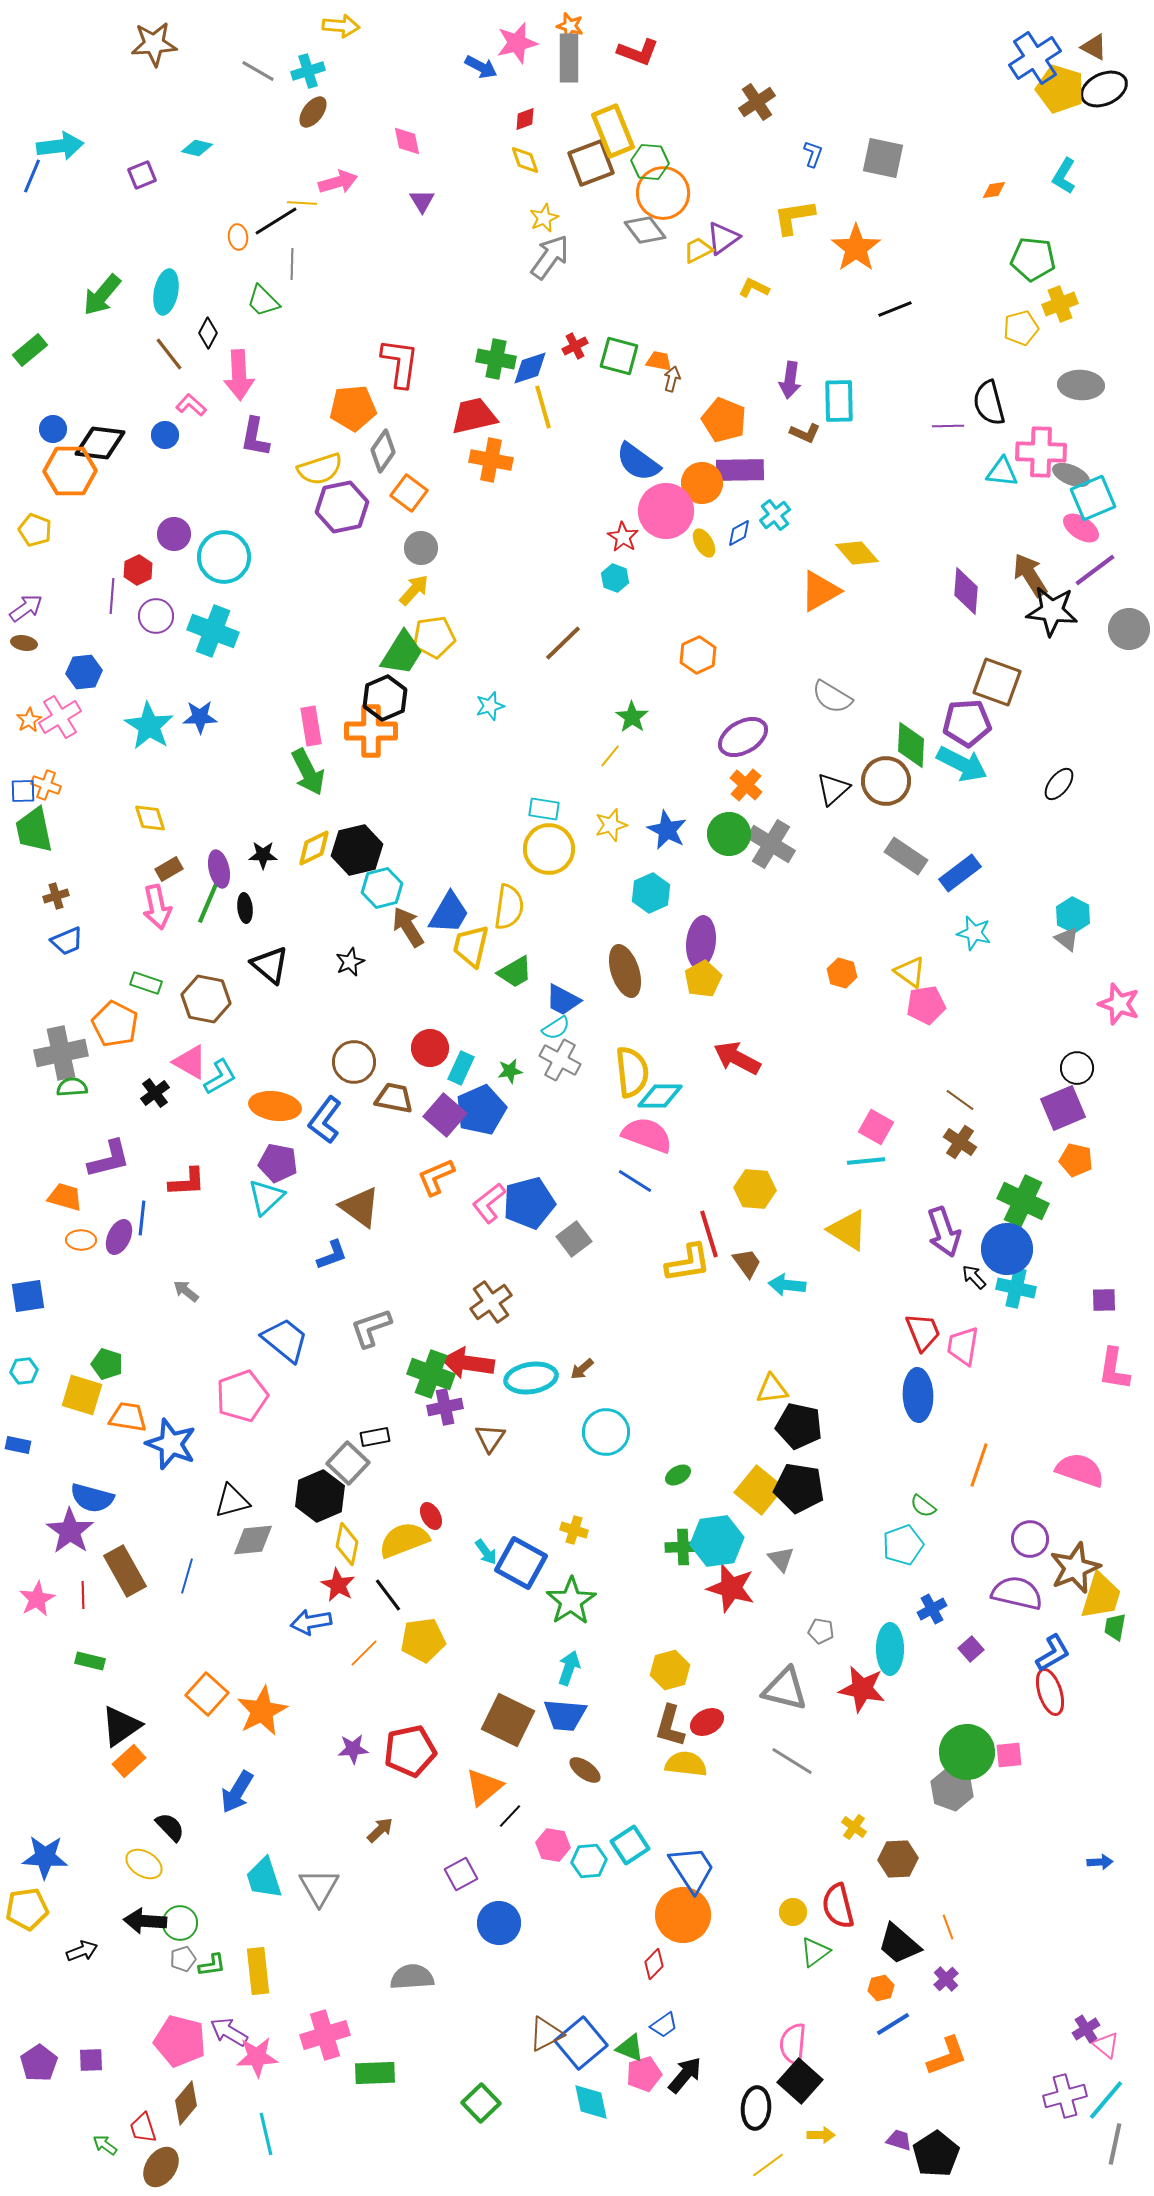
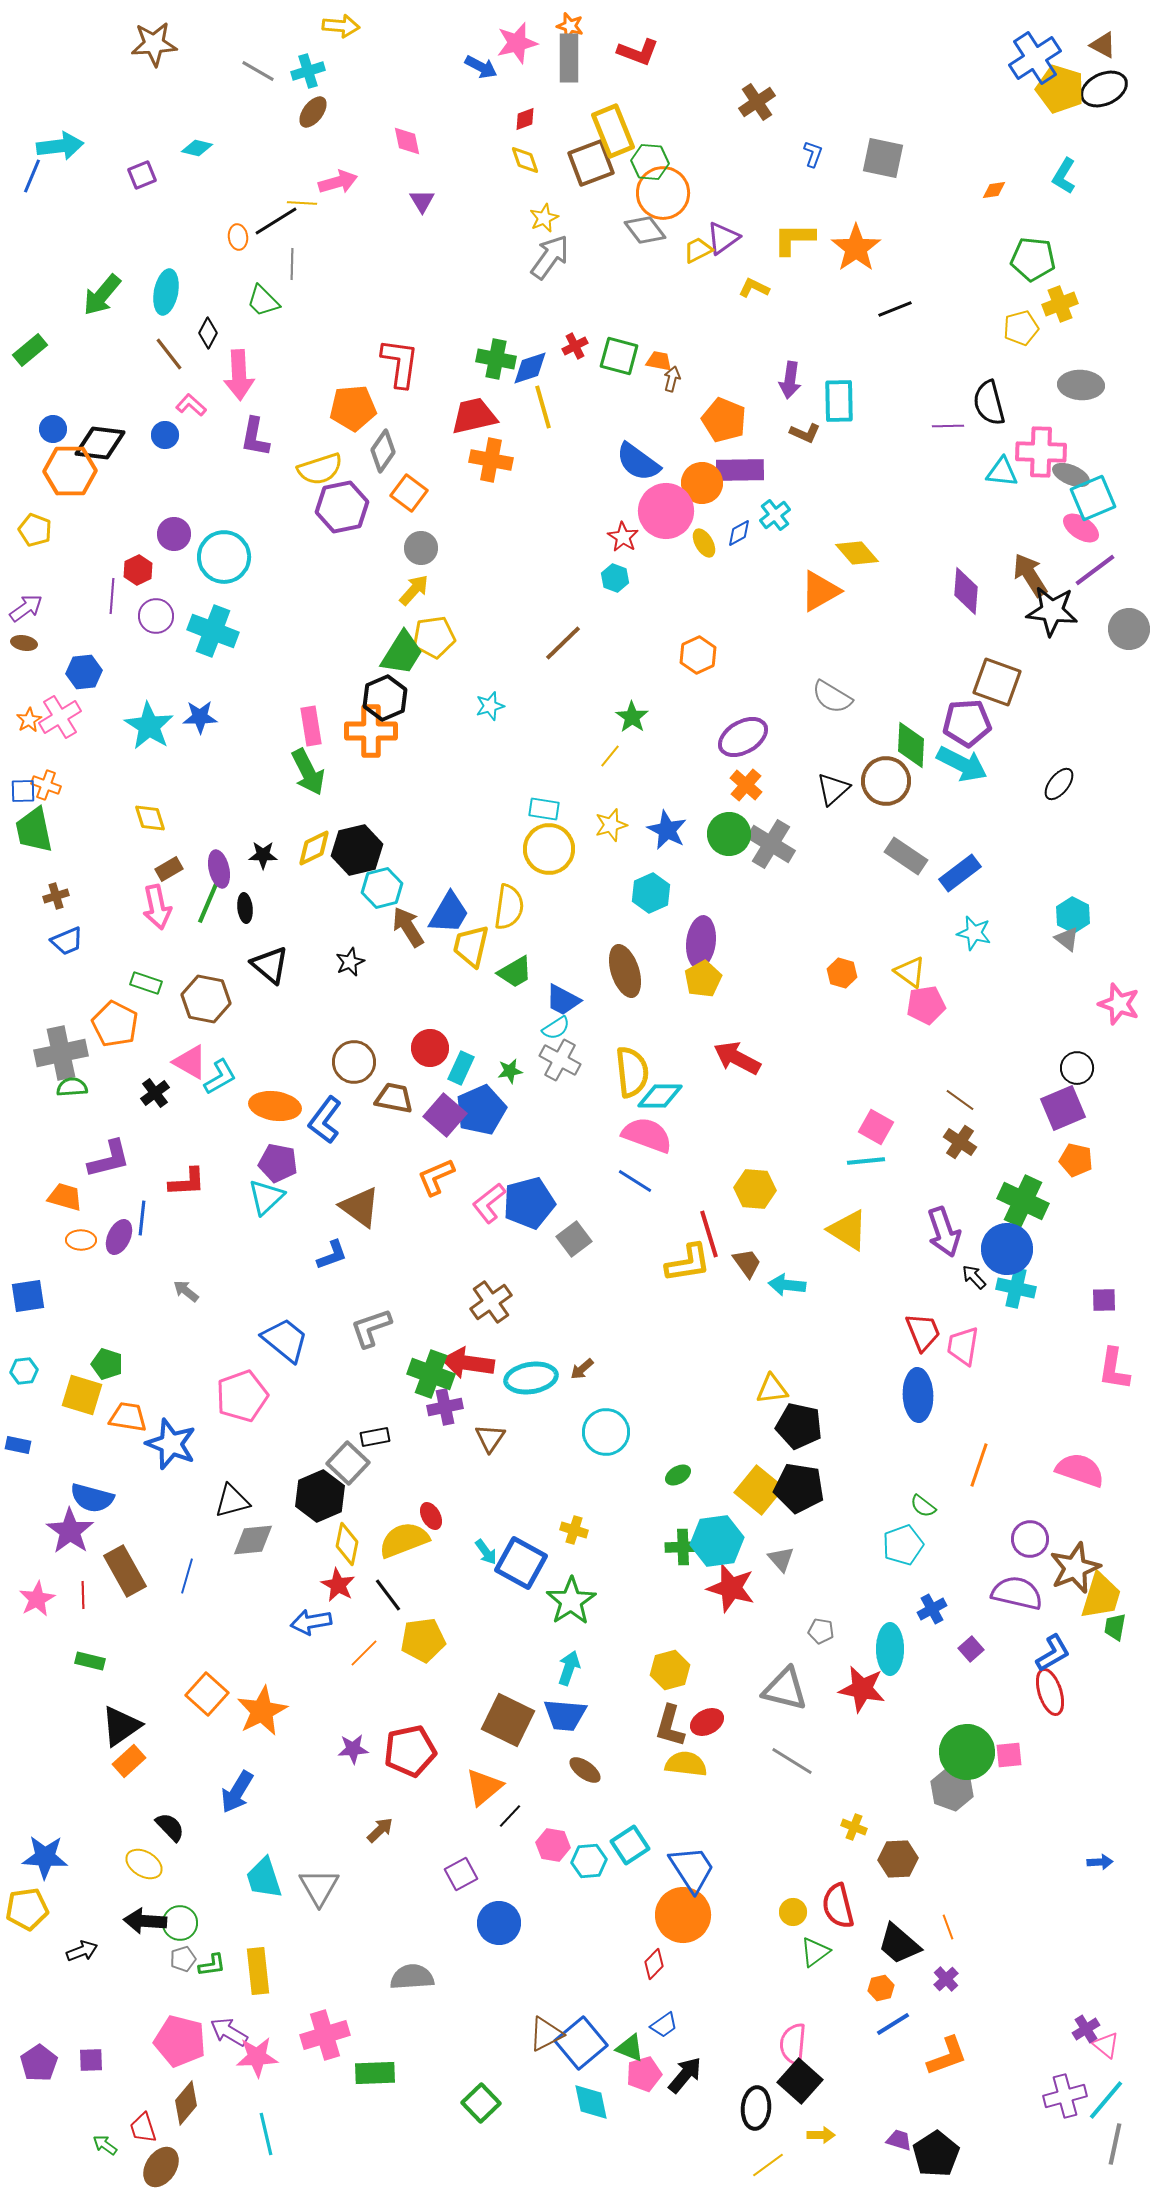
brown triangle at (1094, 47): moved 9 px right, 2 px up
yellow L-shape at (794, 217): moved 22 px down; rotated 9 degrees clockwise
yellow cross at (854, 1827): rotated 15 degrees counterclockwise
